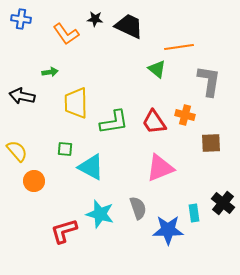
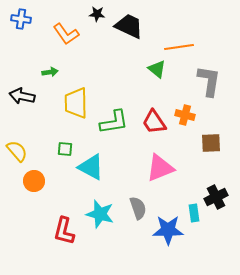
black star: moved 2 px right, 5 px up
black cross: moved 7 px left, 6 px up; rotated 25 degrees clockwise
red L-shape: rotated 60 degrees counterclockwise
